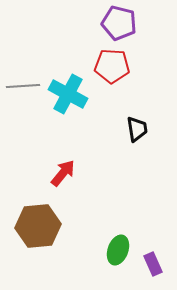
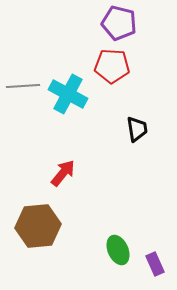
green ellipse: rotated 44 degrees counterclockwise
purple rectangle: moved 2 px right
